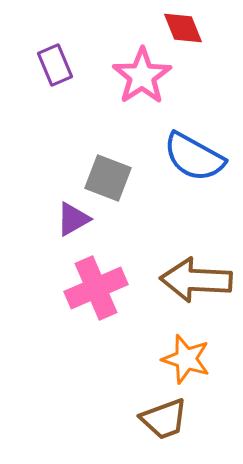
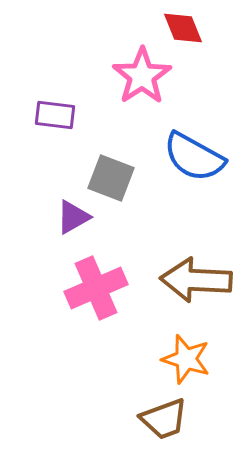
purple rectangle: moved 50 px down; rotated 60 degrees counterclockwise
gray square: moved 3 px right
purple triangle: moved 2 px up
